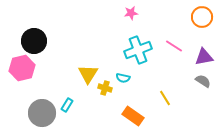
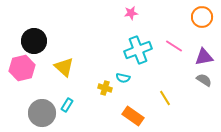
yellow triangle: moved 24 px left, 7 px up; rotated 20 degrees counterclockwise
gray semicircle: moved 1 px right, 1 px up
